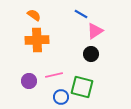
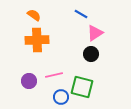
pink triangle: moved 2 px down
